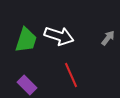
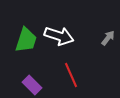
purple rectangle: moved 5 px right
